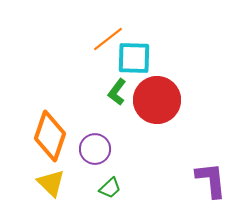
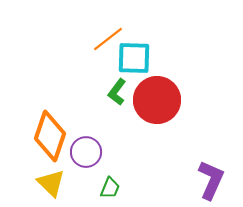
purple circle: moved 9 px left, 3 px down
purple L-shape: rotated 30 degrees clockwise
green trapezoid: rotated 25 degrees counterclockwise
